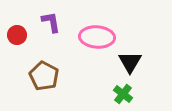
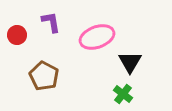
pink ellipse: rotated 24 degrees counterclockwise
